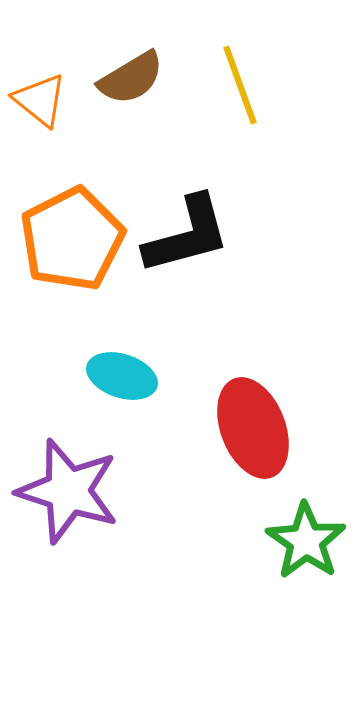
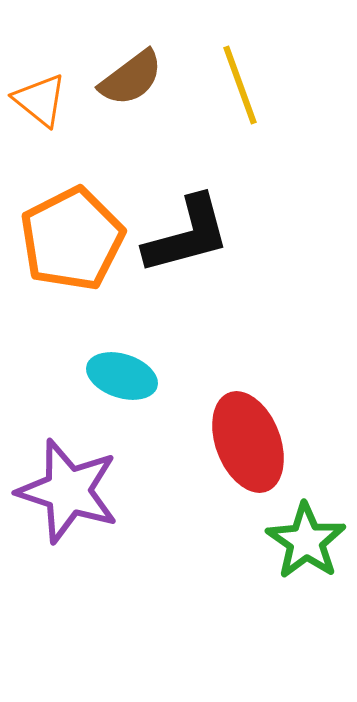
brown semicircle: rotated 6 degrees counterclockwise
red ellipse: moved 5 px left, 14 px down
